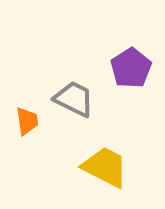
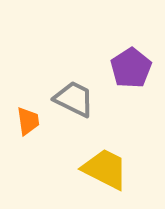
orange trapezoid: moved 1 px right
yellow trapezoid: moved 2 px down
